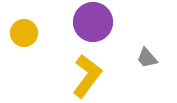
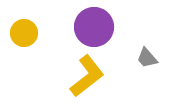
purple circle: moved 1 px right, 5 px down
yellow L-shape: rotated 15 degrees clockwise
